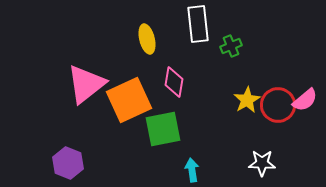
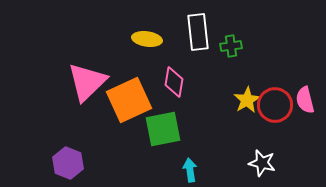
white rectangle: moved 8 px down
yellow ellipse: rotated 68 degrees counterclockwise
green cross: rotated 15 degrees clockwise
pink triangle: moved 1 px right, 2 px up; rotated 6 degrees counterclockwise
pink semicircle: rotated 116 degrees clockwise
red circle: moved 3 px left
white star: rotated 12 degrees clockwise
cyan arrow: moved 2 px left
